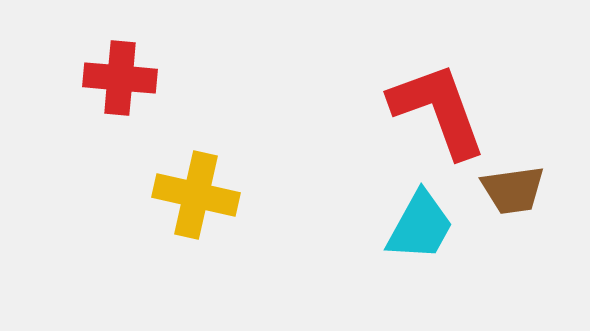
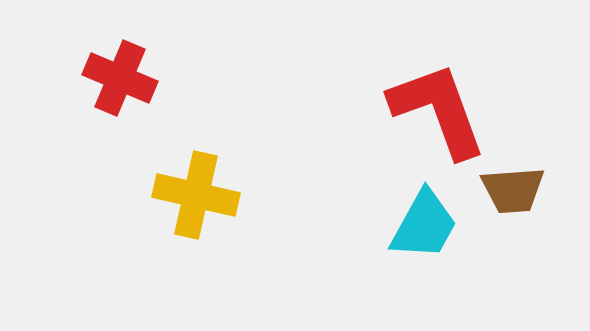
red cross: rotated 18 degrees clockwise
brown trapezoid: rotated 4 degrees clockwise
cyan trapezoid: moved 4 px right, 1 px up
